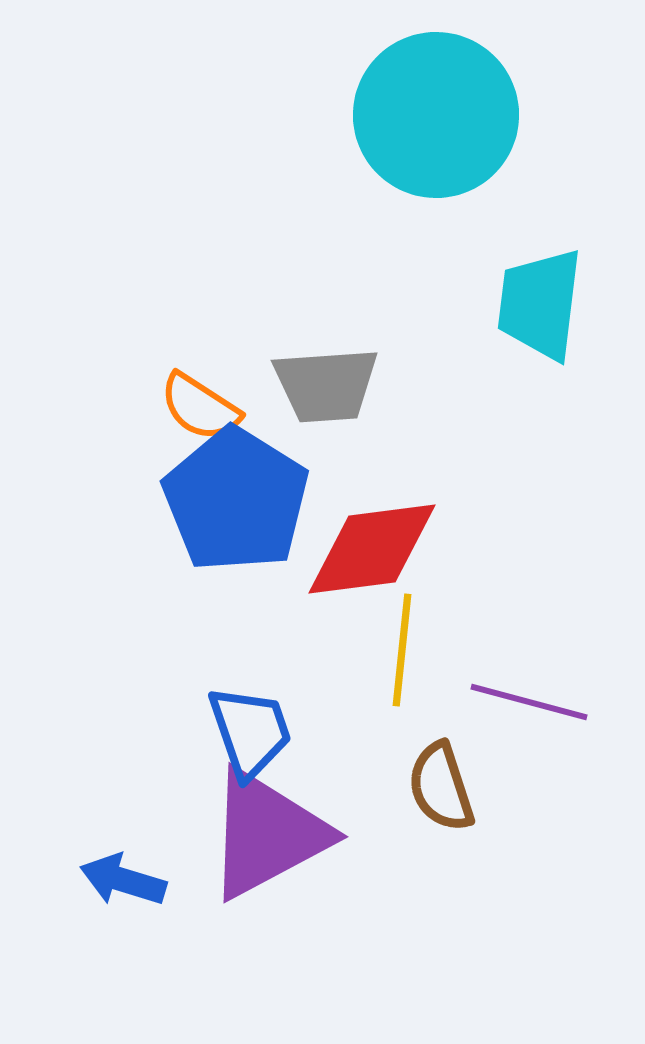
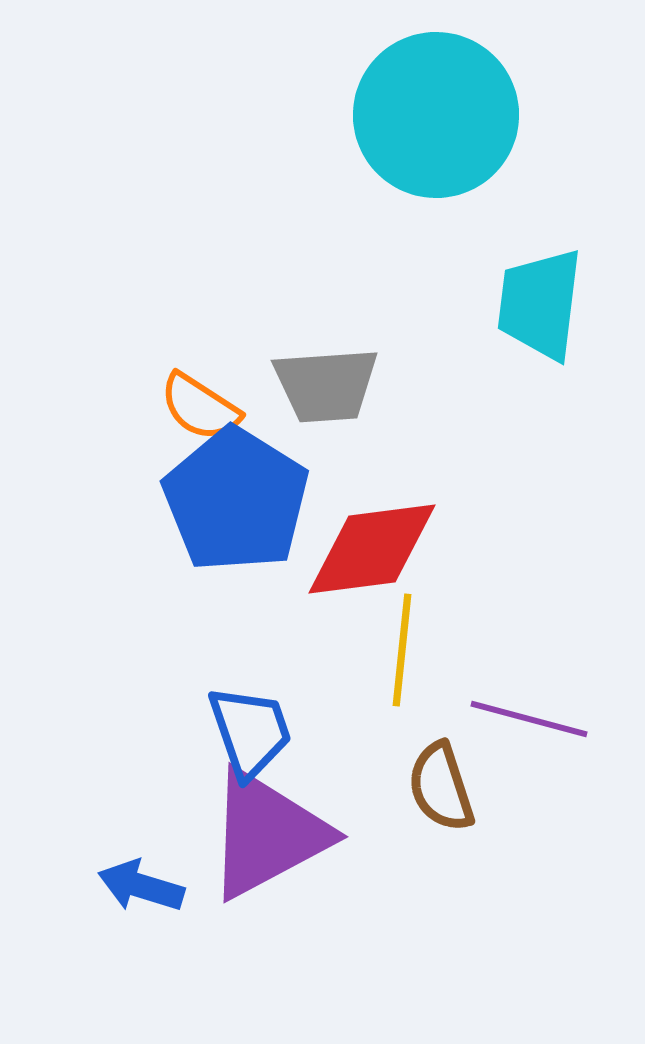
purple line: moved 17 px down
blue arrow: moved 18 px right, 6 px down
